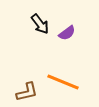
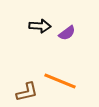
black arrow: moved 2 px down; rotated 50 degrees counterclockwise
orange line: moved 3 px left, 1 px up
